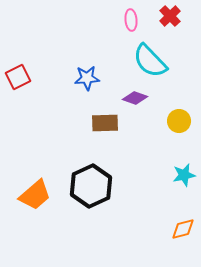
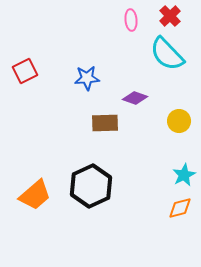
cyan semicircle: moved 17 px right, 7 px up
red square: moved 7 px right, 6 px up
cyan star: rotated 15 degrees counterclockwise
orange diamond: moved 3 px left, 21 px up
